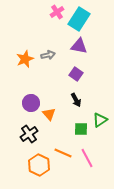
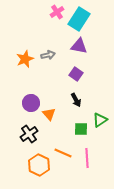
pink line: rotated 24 degrees clockwise
